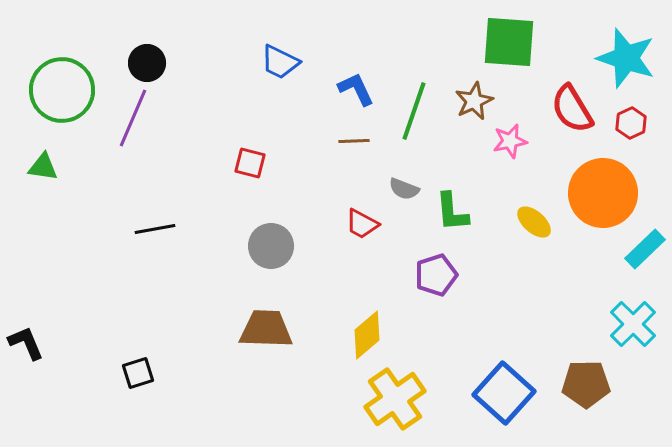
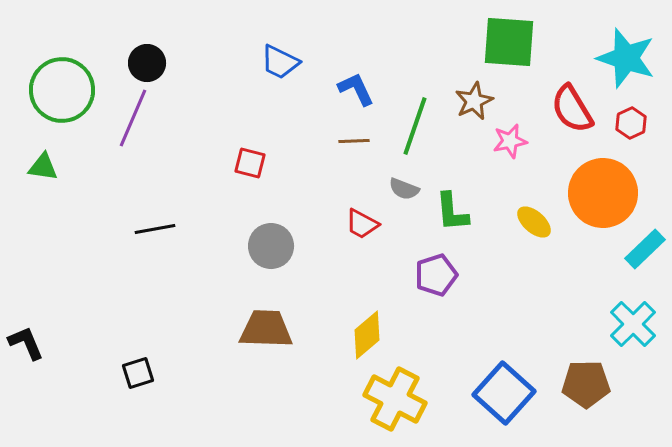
green line: moved 1 px right, 15 px down
yellow cross: rotated 28 degrees counterclockwise
